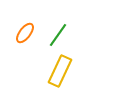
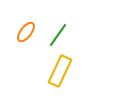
orange ellipse: moved 1 px right, 1 px up
